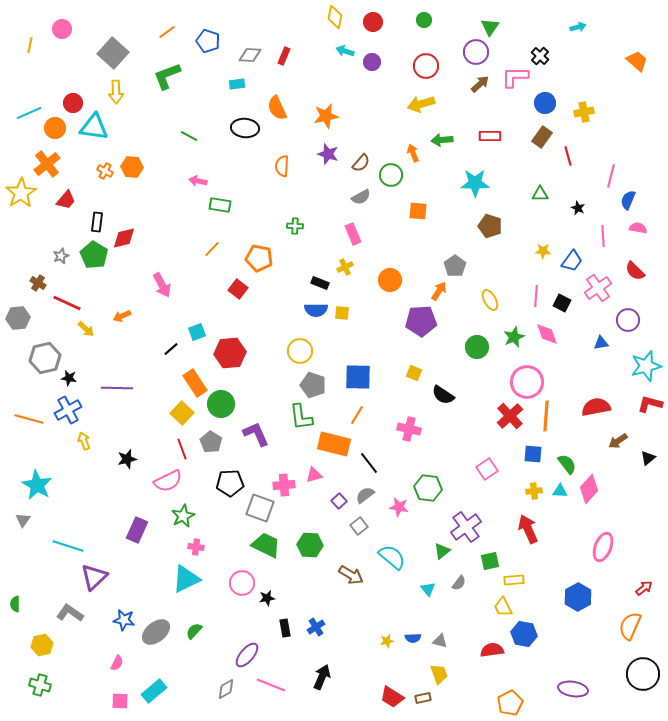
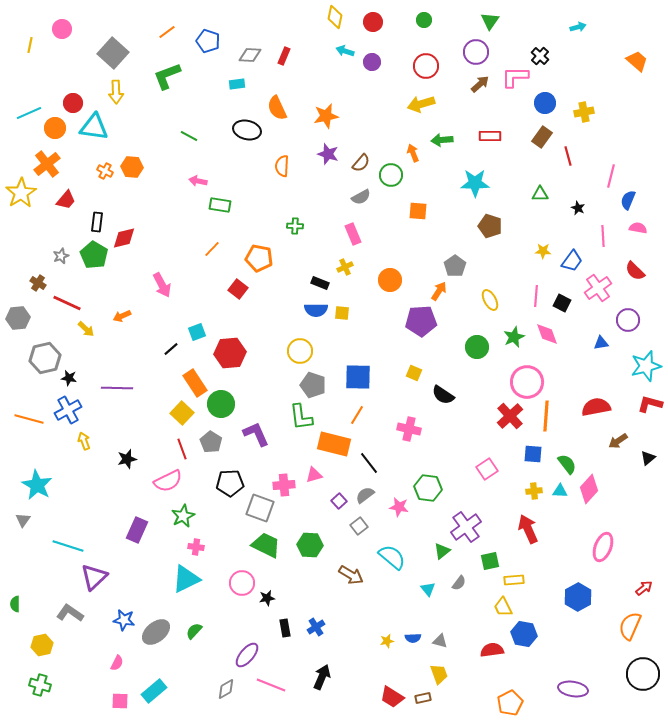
green triangle at (490, 27): moved 6 px up
black ellipse at (245, 128): moved 2 px right, 2 px down; rotated 8 degrees clockwise
